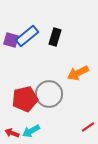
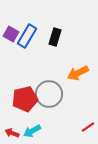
blue rectangle: rotated 20 degrees counterclockwise
purple square: moved 6 px up; rotated 14 degrees clockwise
cyan arrow: moved 1 px right
